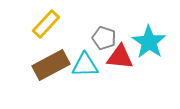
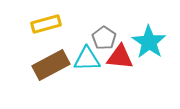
yellow rectangle: rotated 32 degrees clockwise
gray pentagon: rotated 15 degrees clockwise
cyan triangle: moved 2 px right, 6 px up
